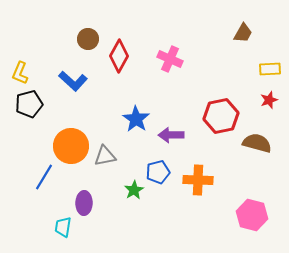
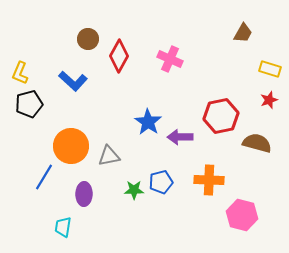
yellow rectangle: rotated 20 degrees clockwise
blue star: moved 12 px right, 3 px down
purple arrow: moved 9 px right, 2 px down
gray triangle: moved 4 px right
blue pentagon: moved 3 px right, 10 px down
orange cross: moved 11 px right
green star: rotated 30 degrees clockwise
purple ellipse: moved 9 px up
pink hexagon: moved 10 px left
